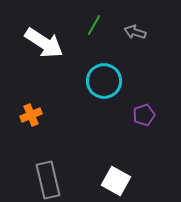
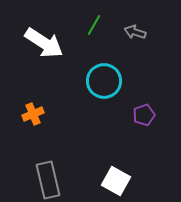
orange cross: moved 2 px right, 1 px up
